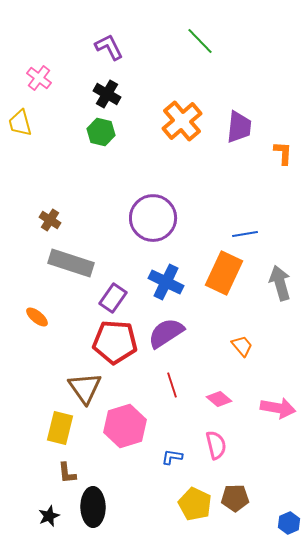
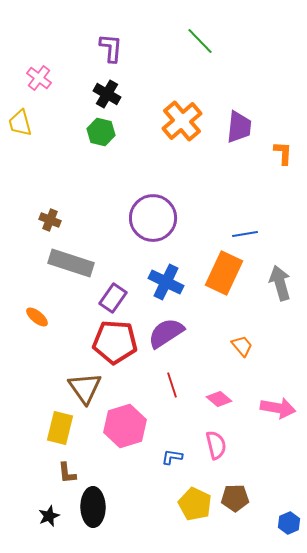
purple L-shape: moved 2 px right, 1 px down; rotated 32 degrees clockwise
brown cross: rotated 10 degrees counterclockwise
